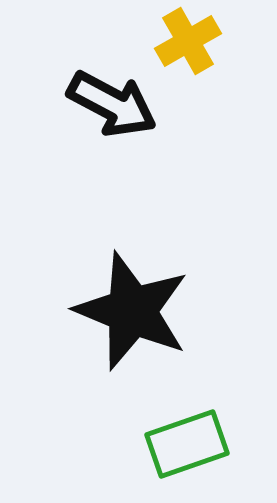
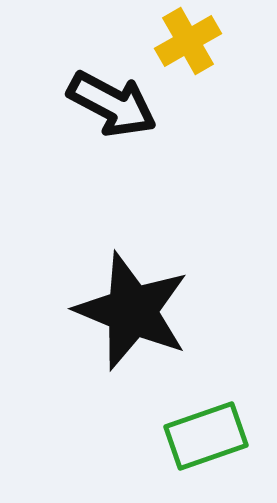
green rectangle: moved 19 px right, 8 px up
